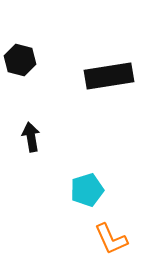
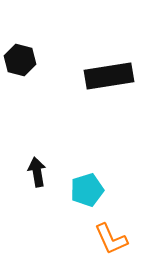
black arrow: moved 6 px right, 35 px down
